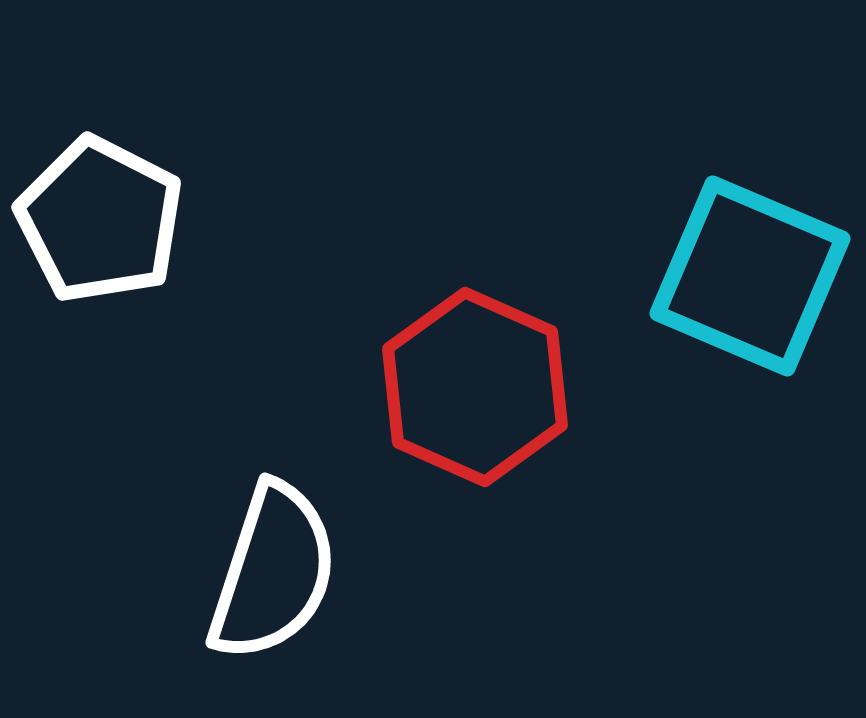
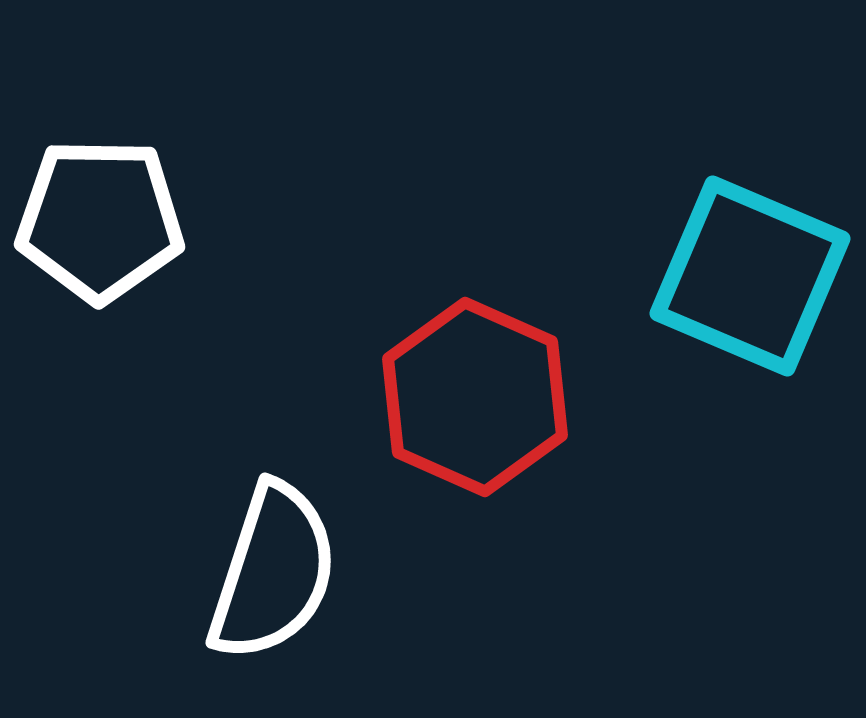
white pentagon: rotated 26 degrees counterclockwise
red hexagon: moved 10 px down
